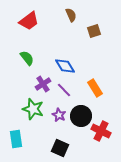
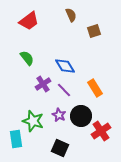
green star: moved 12 px down
red cross: rotated 30 degrees clockwise
